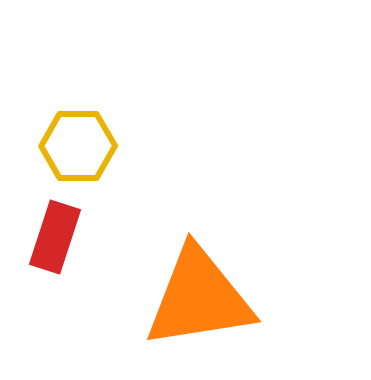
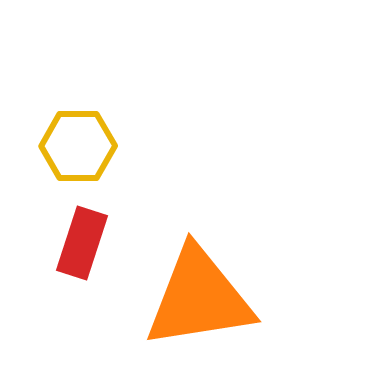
red rectangle: moved 27 px right, 6 px down
